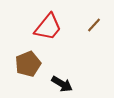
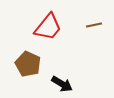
brown line: rotated 35 degrees clockwise
brown pentagon: rotated 25 degrees counterclockwise
